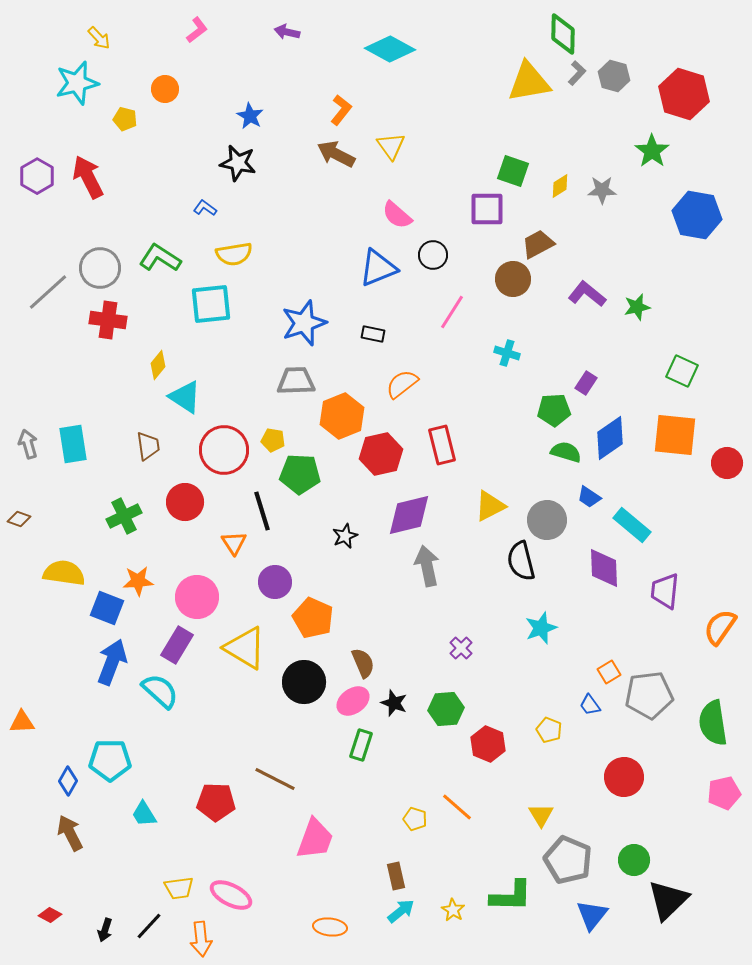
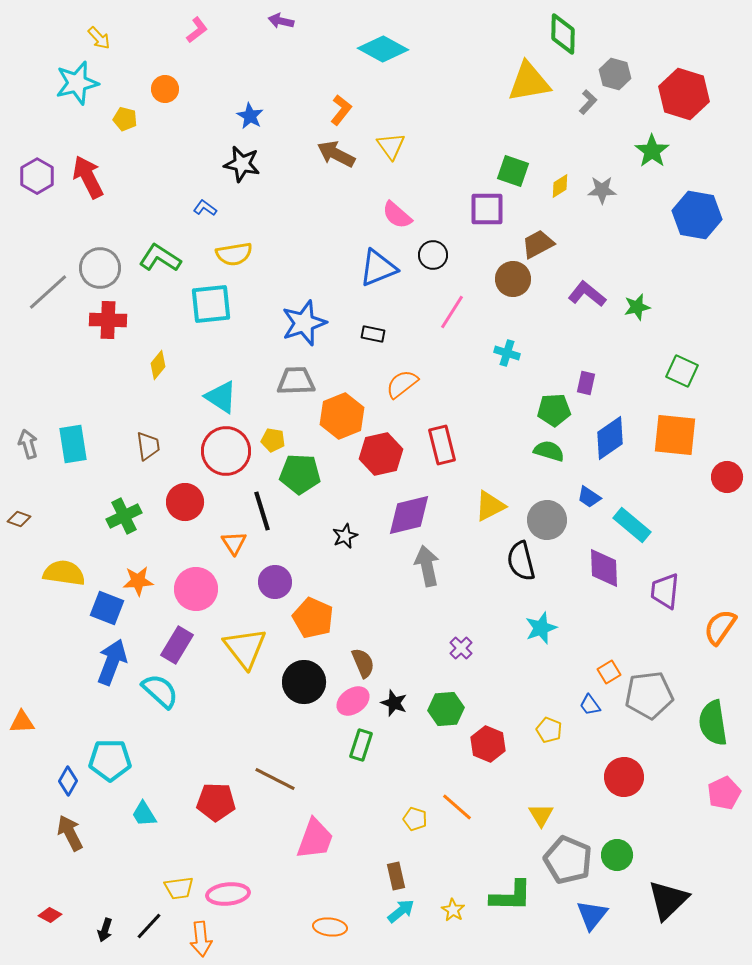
purple arrow at (287, 32): moved 6 px left, 11 px up
cyan diamond at (390, 49): moved 7 px left
gray L-shape at (577, 73): moved 11 px right, 29 px down
gray hexagon at (614, 76): moved 1 px right, 2 px up
black star at (238, 163): moved 4 px right, 1 px down
red cross at (108, 320): rotated 6 degrees counterclockwise
purple rectangle at (586, 383): rotated 20 degrees counterclockwise
cyan triangle at (185, 397): moved 36 px right
red circle at (224, 450): moved 2 px right, 1 px down
green semicircle at (566, 452): moved 17 px left, 1 px up
red circle at (727, 463): moved 14 px down
pink circle at (197, 597): moved 1 px left, 8 px up
yellow triangle at (245, 648): rotated 21 degrees clockwise
pink pentagon at (724, 793): rotated 12 degrees counterclockwise
green circle at (634, 860): moved 17 px left, 5 px up
pink ellipse at (231, 895): moved 3 px left, 1 px up; rotated 33 degrees counterclockwise
